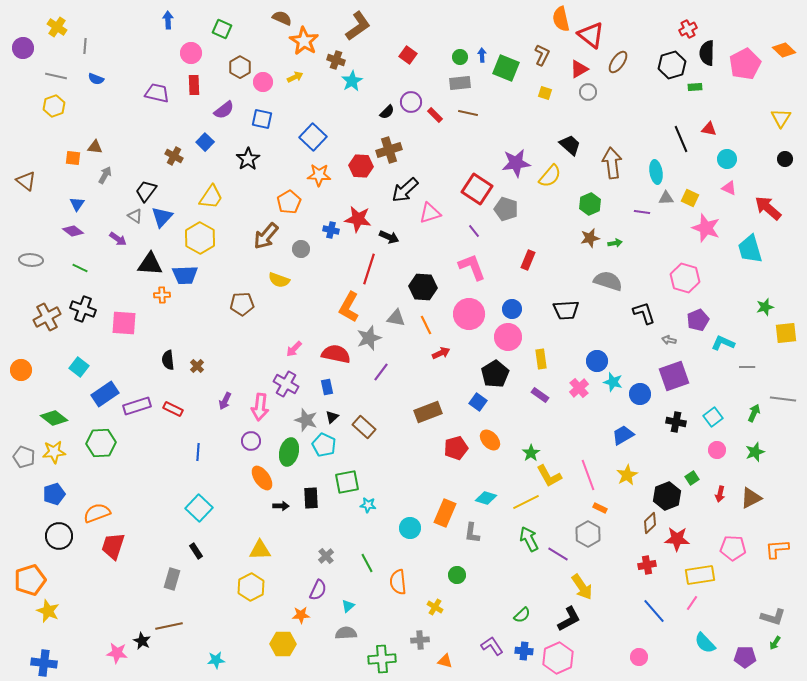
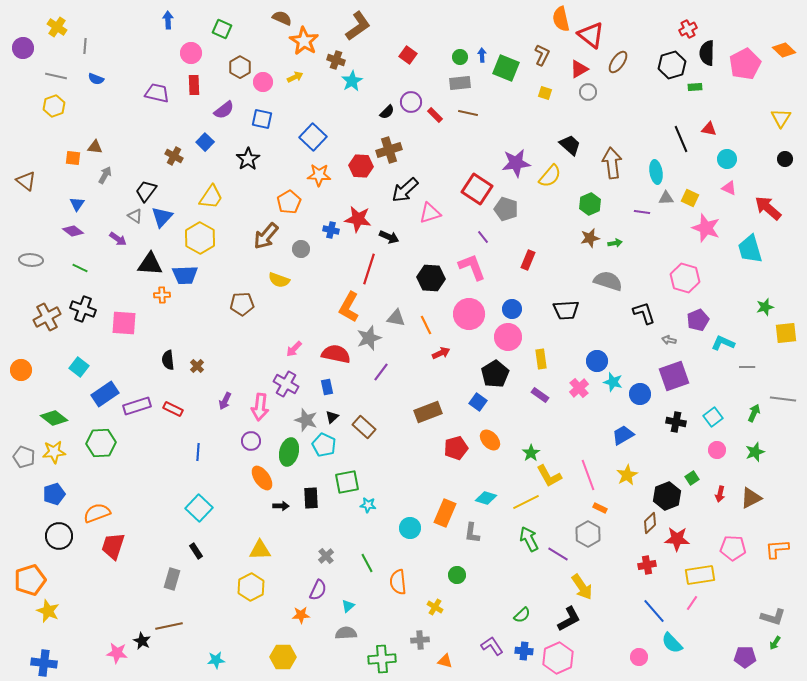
purple line at (474, 231): moved 9 px right, 6 px down
black hexagon at (423, 287): moved 8 px right, 9 px up
cyan semicircle at (705, 643): moved 33 px left
yellow hexagon at (283, 644): moved 13 px down
